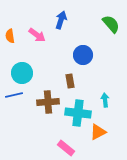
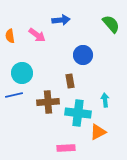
blue arrow: rotated 66 degrees clockwise
pink rectangle: rotated 42 degrees counterclockwise
